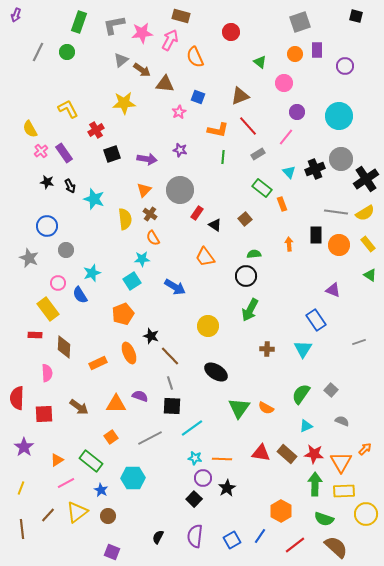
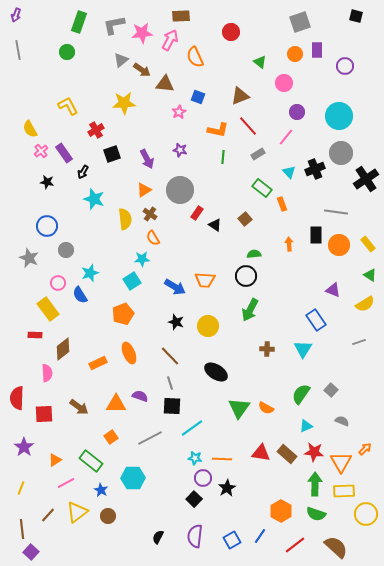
brown rectangle at (181, 16): rotated 18 degrees counterclockwise
gray line at (38, 52): moved 20 px left, 2 px up; rotated 36 degrees counterclockwise
yellow L-shape at (68, 109): moved 3 px up
purple arrow at (147, 159): rotated 54 degrees clockwise
gray circle at (341, 159): moved 6 px up
black arrow at (70, 186): moved 13 px right, 14 px up; rotated 56 degrees clockwise
orange triangle at (144, 190): rotated 14 degrees clockwise
yellow semicircle at (365, 213): moved 91 px down
orange trapezoid at (205, 257): moved 23 px down; rotated 50 degrees counterclockwise
cyan star at (92, 273): moved 2 px left
black star at (151, 336): moved 25 px right, 14 px up
brown diamond at (64, 347): moved 1 px left, 2 px down; rotated 50 degrees clockwise
red star at (314, 454): moved 2 px up
orange triangle at (57, 460): moved 2 px left
green semicircle at (324, 519): moved 8 px left, 5 px up
purple square at (112, 552): moved 81 px left; rotated 21 degrees clockwise
